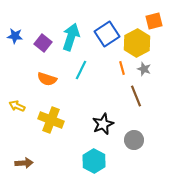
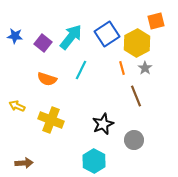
orange square: moved 2 px right
cyan arrow: rotated 20 degrees clockwise
gray star: moved 1 px right, 1 px up; rotated 16 degrees clockwise
